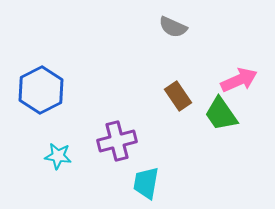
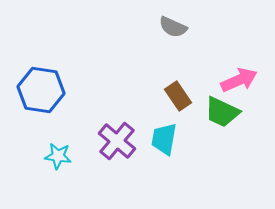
blue hexagon: rotated 24 degrees counterclockwise
green trapezoid: moved 1 px right, 2 px up; rotated 30 degrees counterclockwise
purple cross: rotated 36 degrees counterclockwise
cyan trapezoid: moved 18 px right, 44 px up
